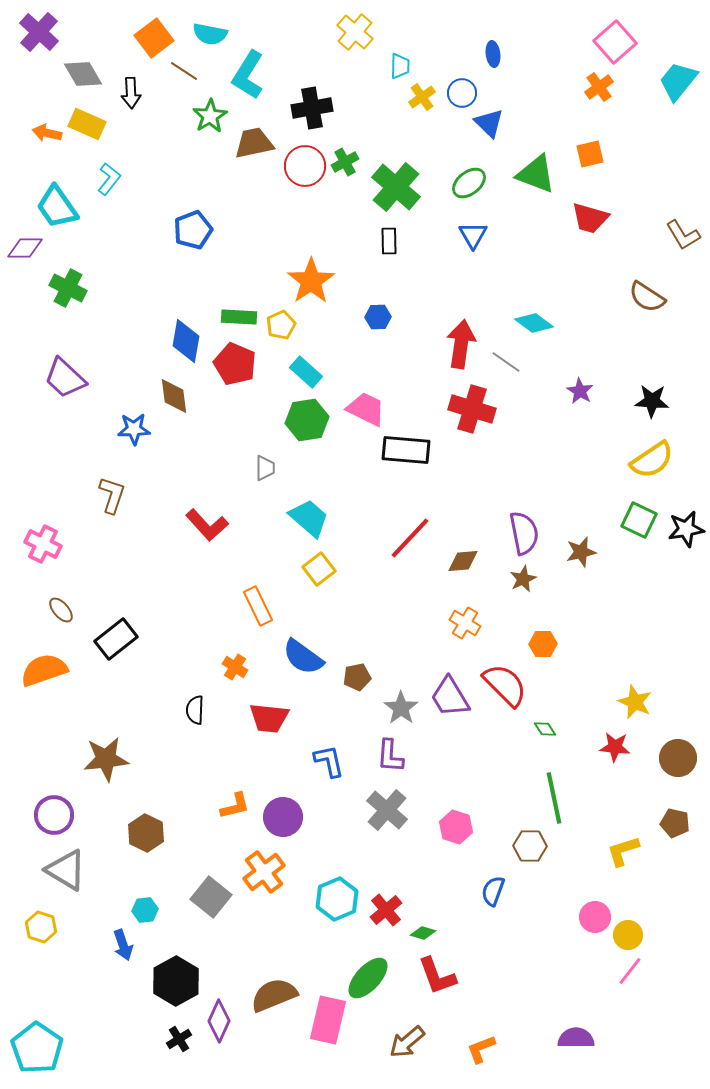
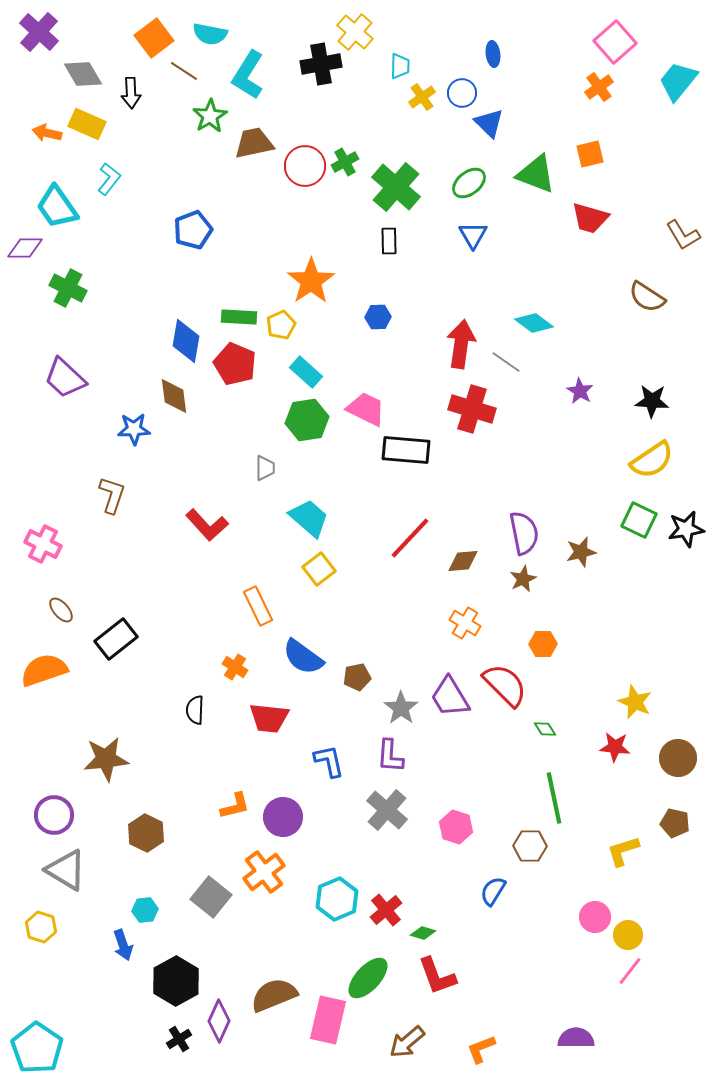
black cross at (312, 108): moved 9 px right, 44 px up
blue semicircle at (493, 891): rotated 12 degrees clockwise
